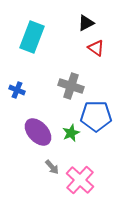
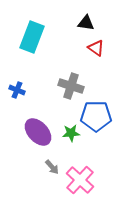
black triangle: rotated 36 degrees clockwise
green star: rotated 18 degrees clockwise
